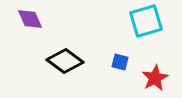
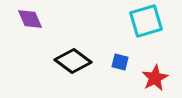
black diamond: moved 8 px right
